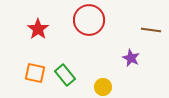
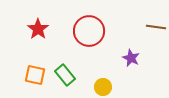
red circle: moved 11 px down
brown line: moved 5 px right, 3 px up
orange square: moved 2 px down
